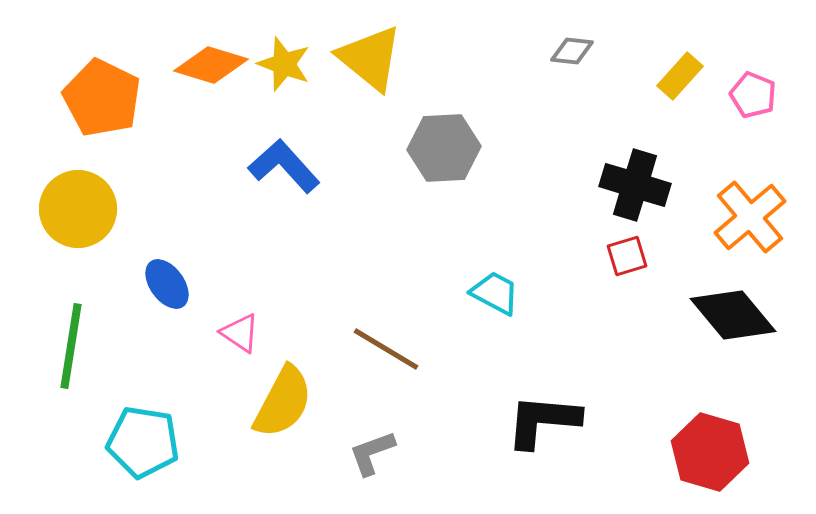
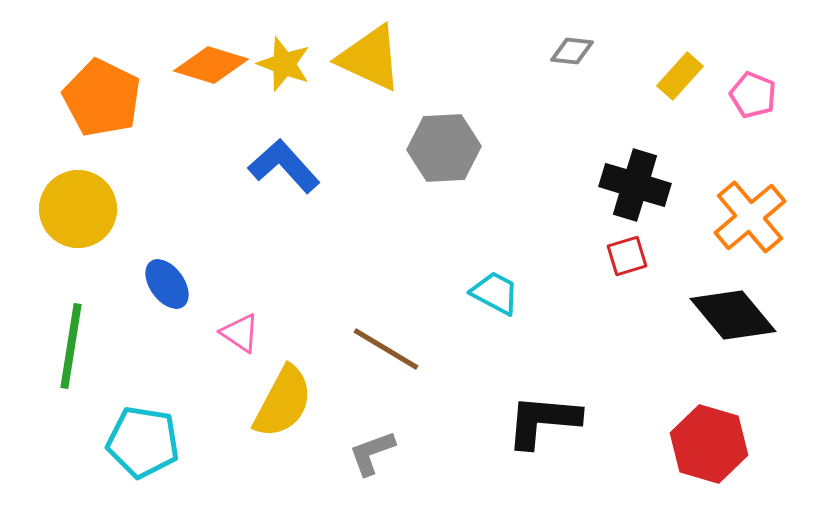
yellow triangle: rotated 14 degrees counterclockwise
red hexagon: moved 1 px left, 8 px up
